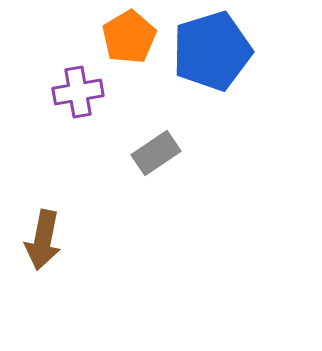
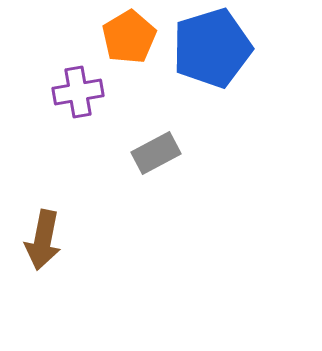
blue pentagon: moved 3 px up
gray rectangle: rotated 6 degrees clockwise
